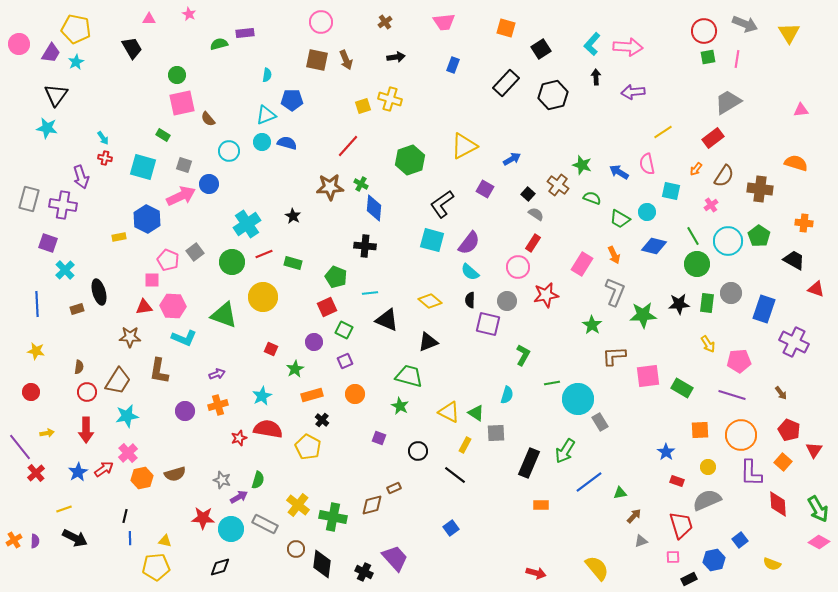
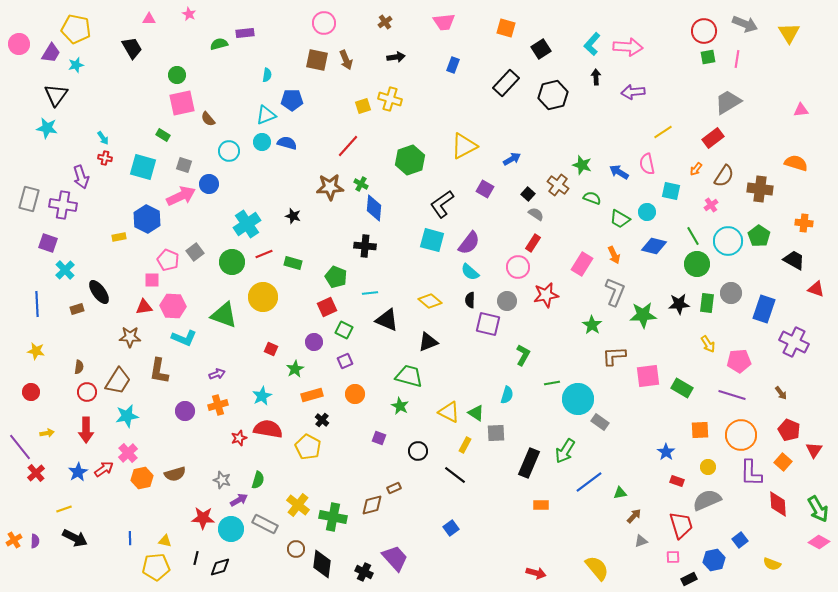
pink circle at (321, 22): moved 3 px right, 1 px down
cyan star at (76, 62): moved 3 px down; rotated 14 degrees clockwise
black star at (293, 216): rotated 14 degrees counterclockwise
black ellipse at (99, 292): rotated 20 degrees counterclockwise
gray rectangle at (600, 422): rotated 24 degrees counterclockwise
purple arrow at (239, 497): moved 3 px down
black line at (125, 516): moved 71 px right, 42 px down
